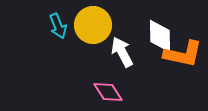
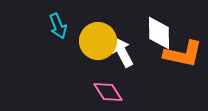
yellow circle: moved 5 px right, 16 px down
white diamond: moved 1 px left, 3 px up
